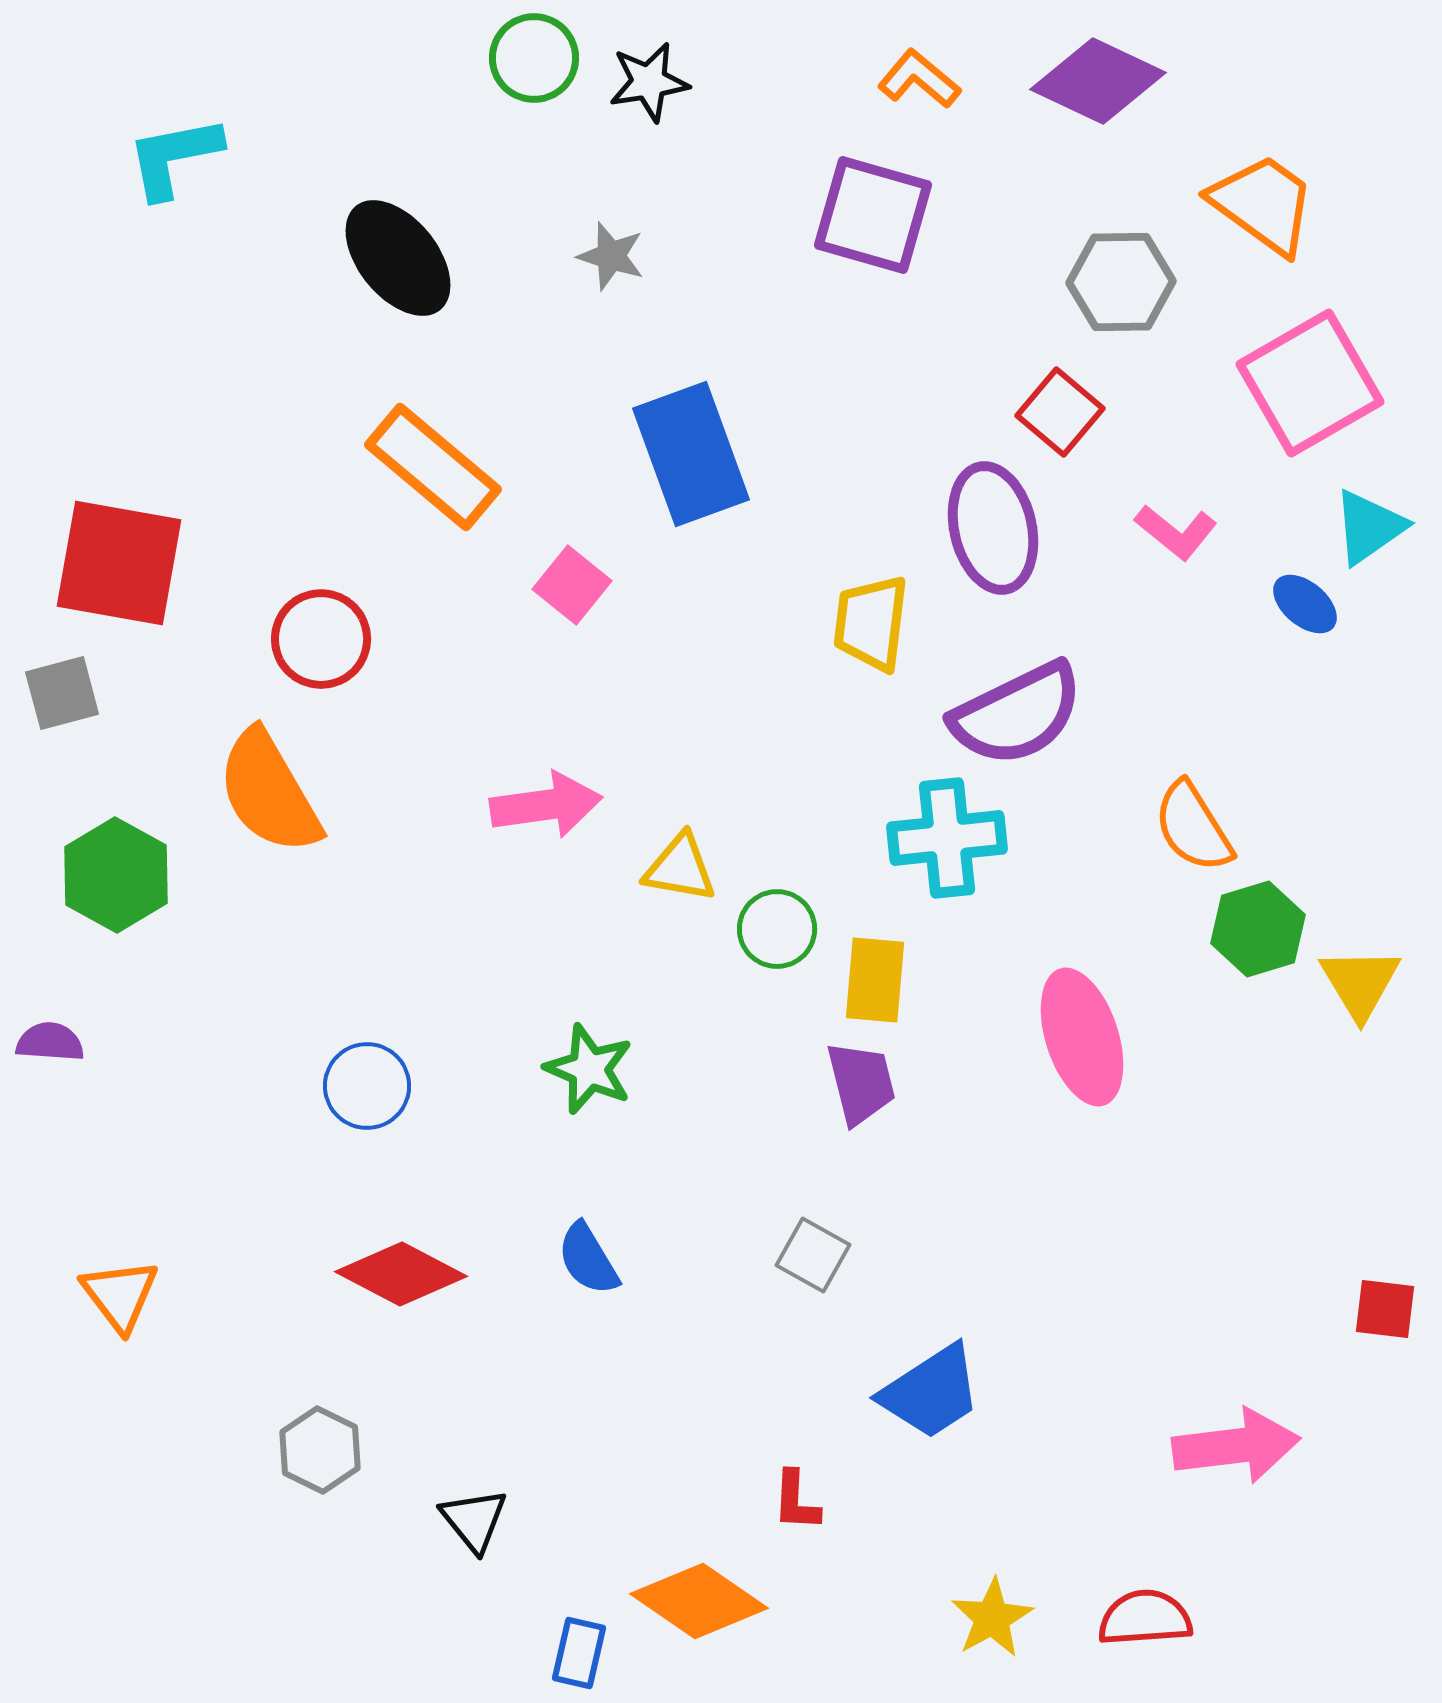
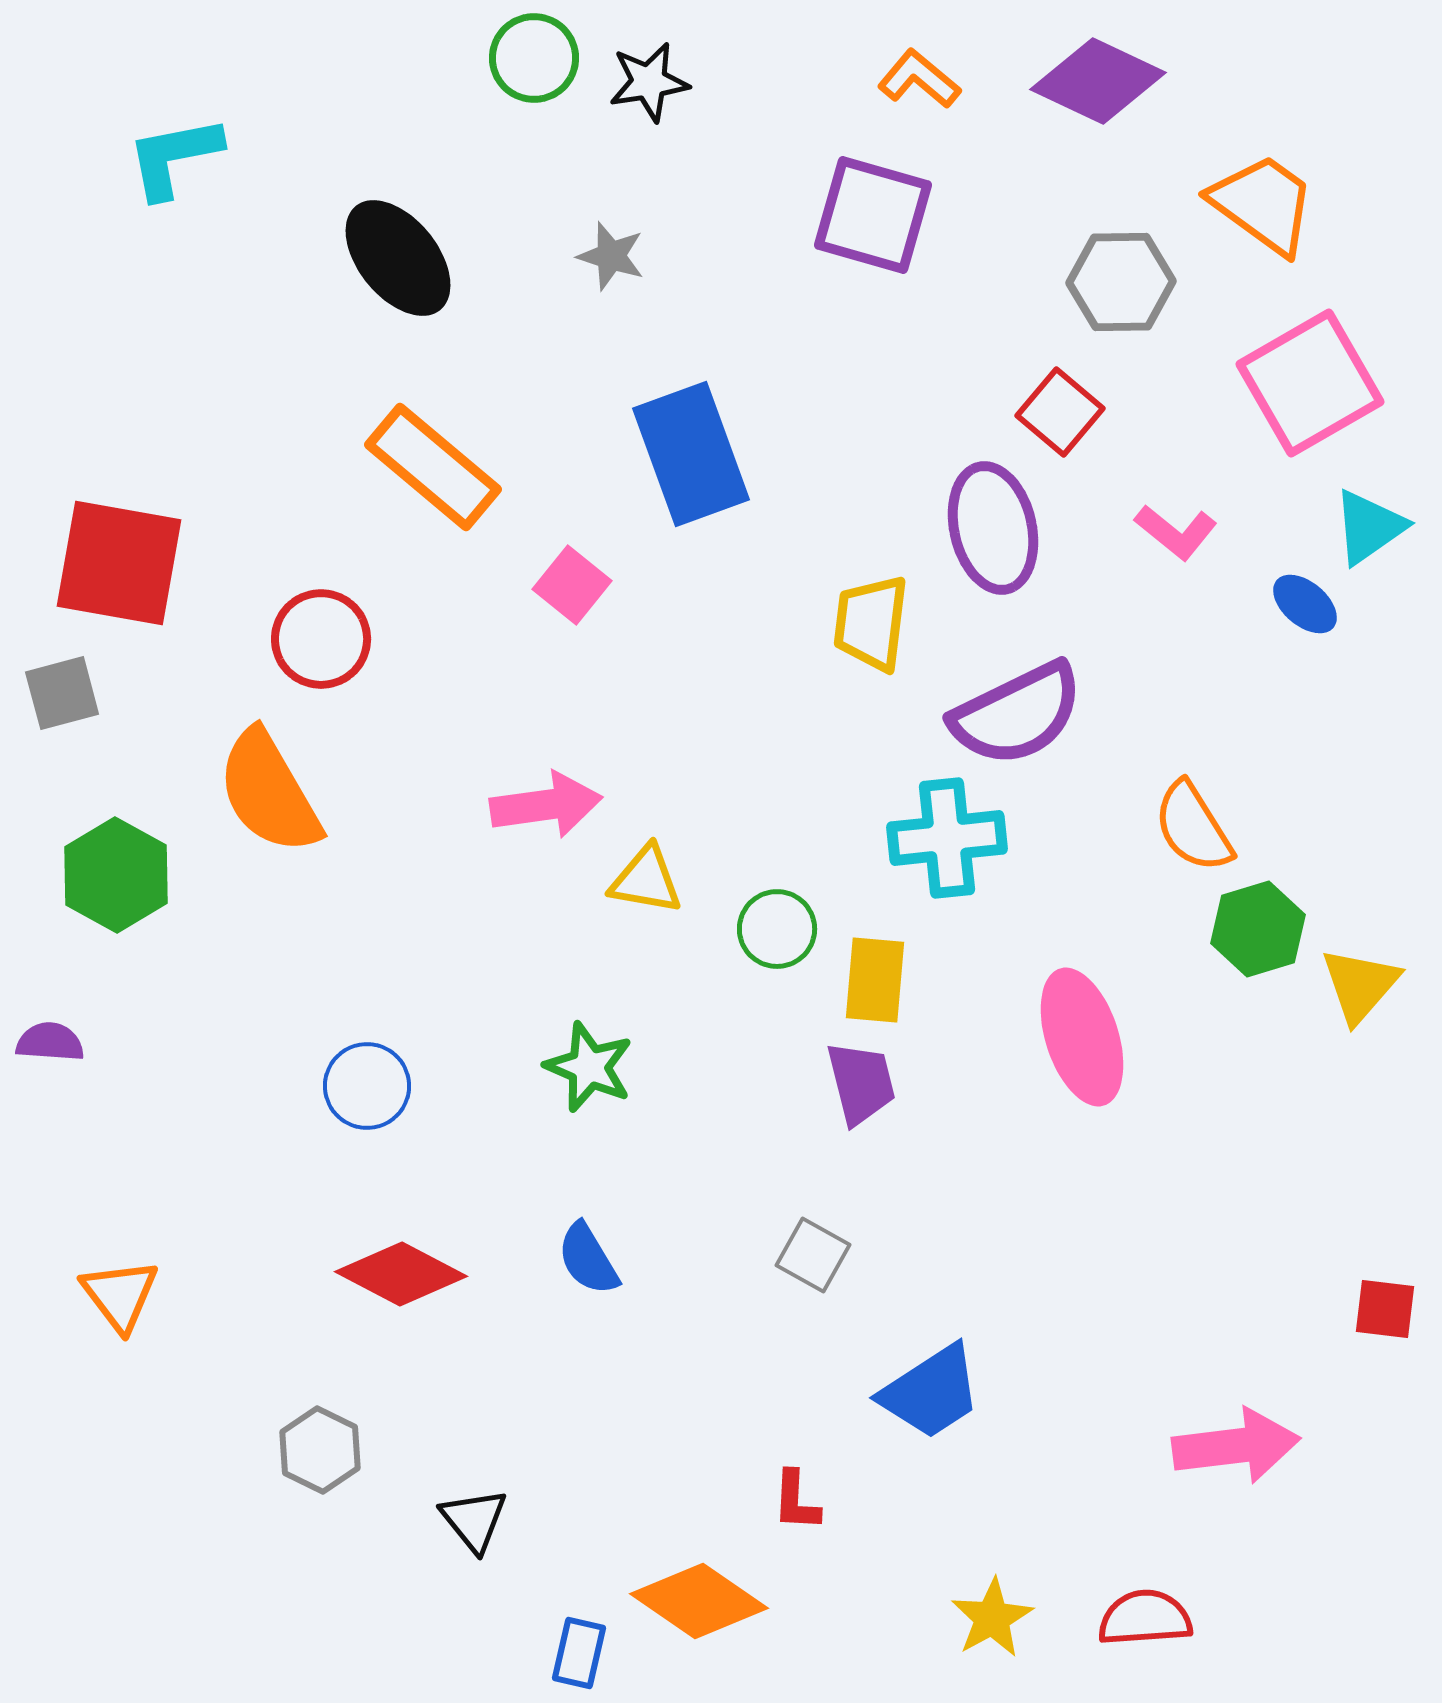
yellow triangle at (680, 868): moved 34 px left, 12 px down
yellow triangle at (1360, 983): moved 2 px down; rotated 12 degrees clockwise
green star at (589, 1069): moved 2 px up
